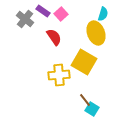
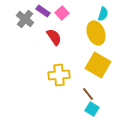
pink square: moved 1 px right, 1 px up
yellow square: moved 14 px right, 3 px down
brown line: moved 3 px right, 6 px up
